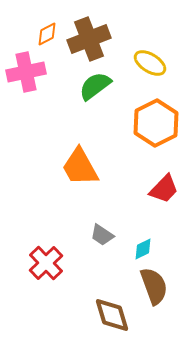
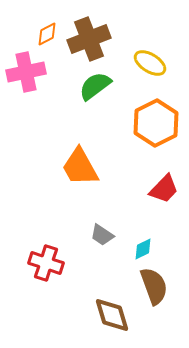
red cross: rotated 28 degrees counterclockwise
